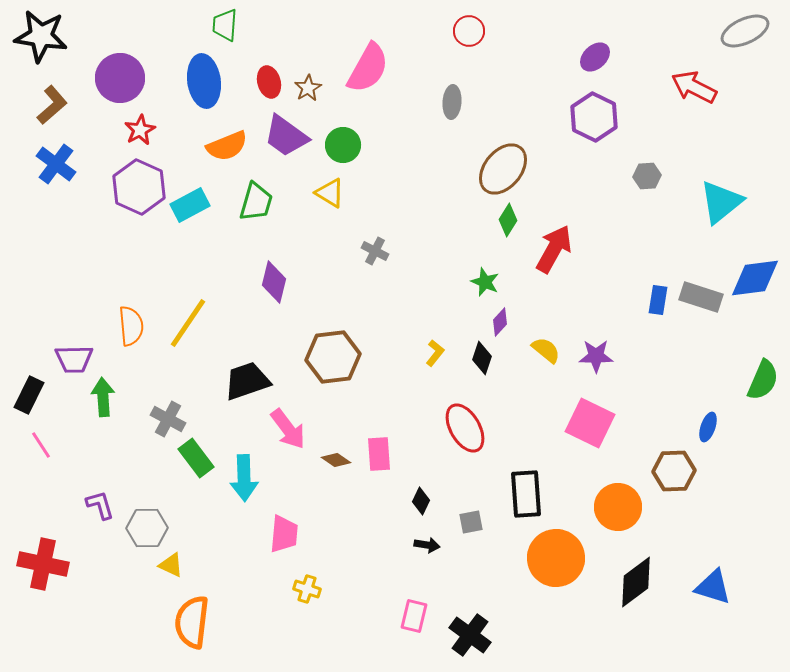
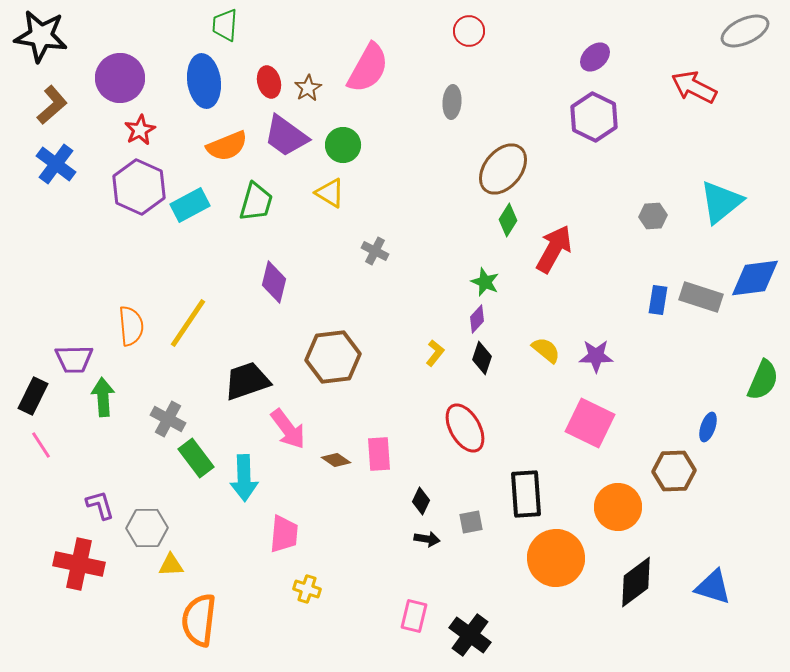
gray hexagon at (647, 176): moved 6 px right, 40 px down
purple diamond at (500, 322): moved 23 px left, 3 px up
black rectangle at (29, 395): moved 4 px right, 1 px down
black arrow at (427, 545): moved 6 px up
red cross at (43, 564): moved 36 px right
yellow triangle at (171, 565): rotated 28 degrees counterclockwise
orange semicircle at (192, 622): moved 7 px right, 2 px up
